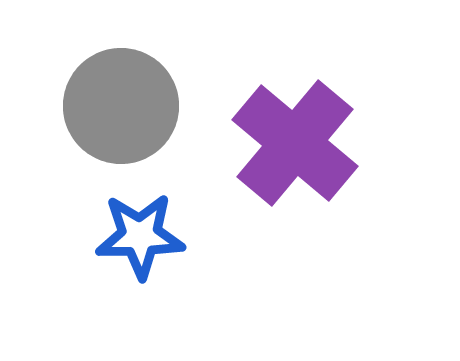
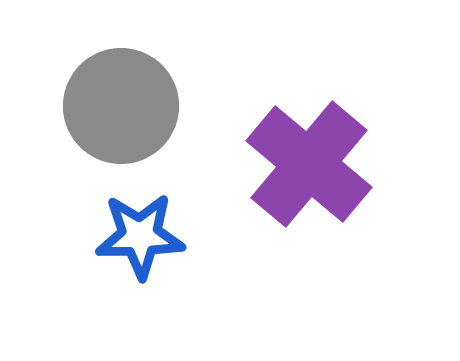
purple cross: moved 14 px right, 21 px down
